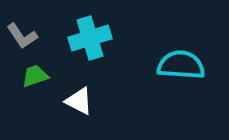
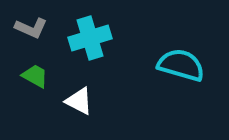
gray L-shape: moved 9 px right, 8 px up; rotated 32 degrees counterclockwise
cyan semicircle: rotated 12 degrees clockwise
green trapezoid: rotated 48 degrees clockwise
